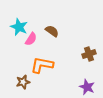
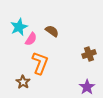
cyan star: rotated 24 degrees clockwise
orange L-shape: moved 2 px left, 2 px up; rotated 100 degrees clockwise
brown star: rotated 24 degrees counterclockwise
purple star: rotated 14 degrees clockwise
